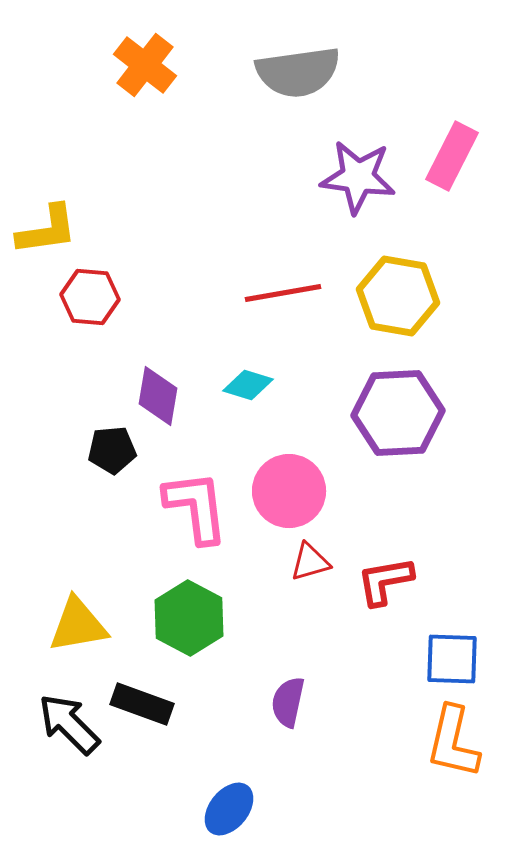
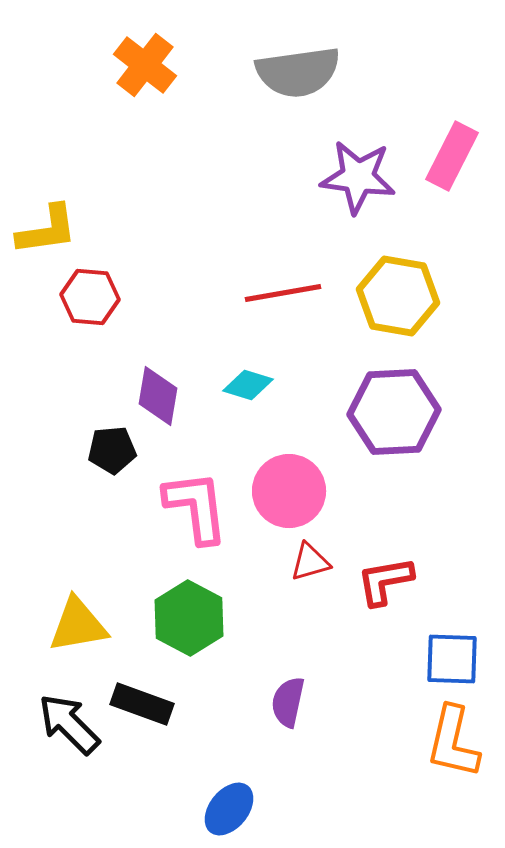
purple hexagon: moved 4 px left, 1 px up
